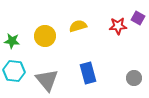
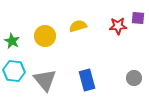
purple square: rotated 24 degrees counterclockwise
green star: rotated 21 degrees clockwise
blue rectangle: moved 1 px left, 7 px down
gray triangle: moved 2 px left
